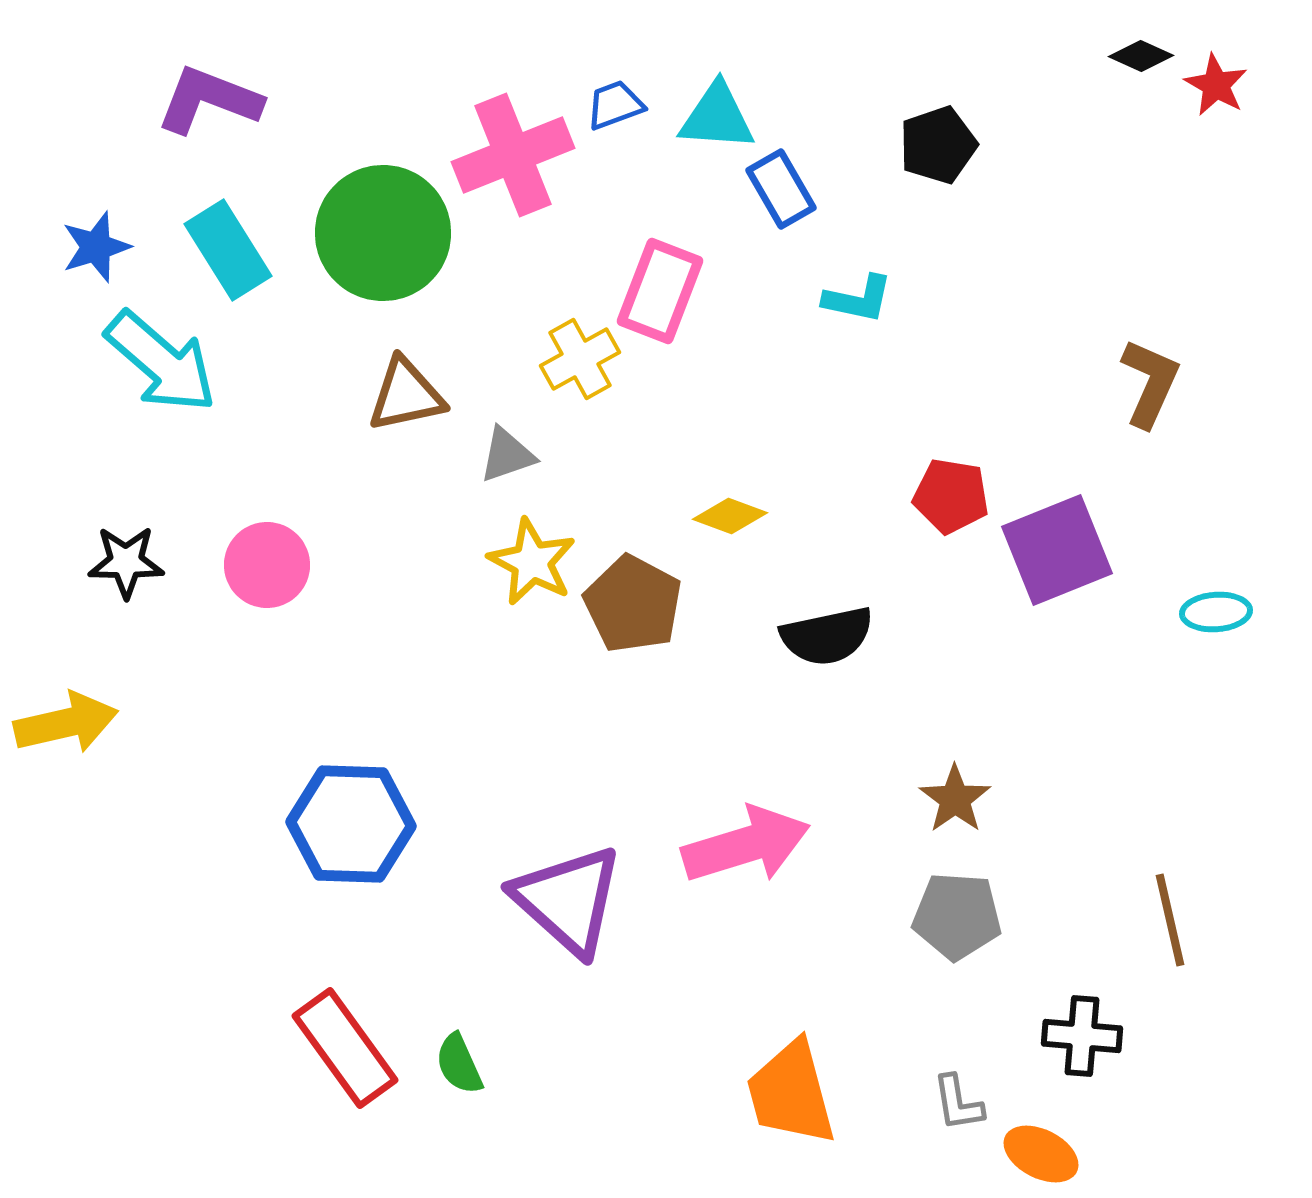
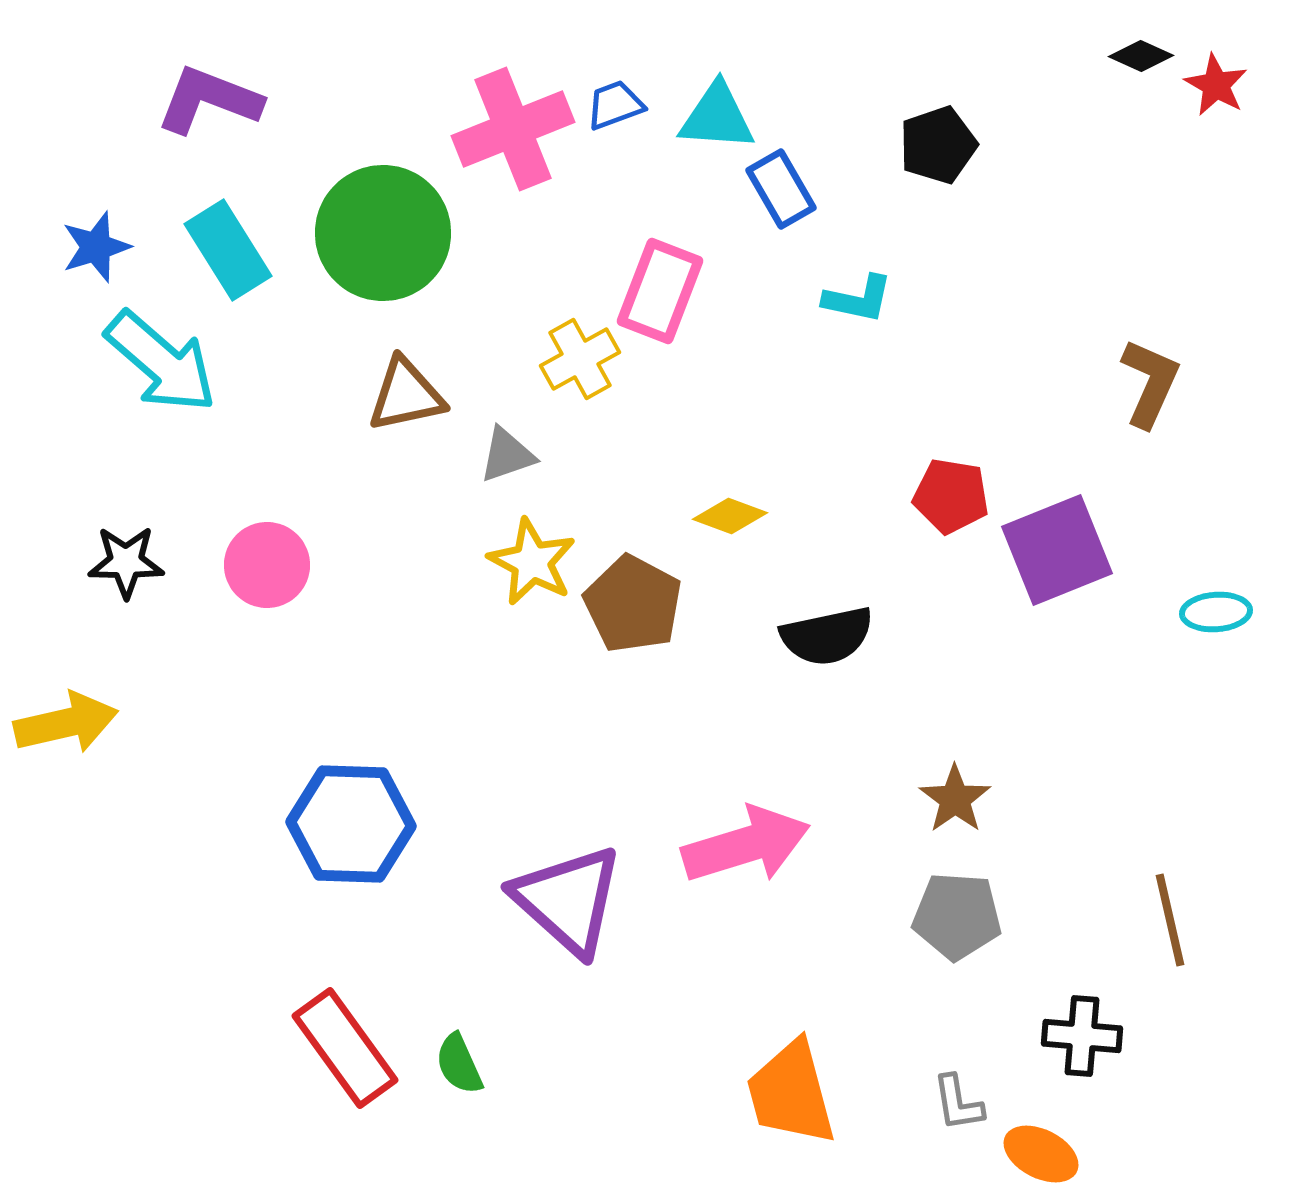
pink cross: moved 26 px up
